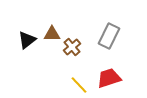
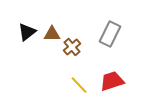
gray rectangle: moved 1 px right, 2 px up
black triangle: moved 8 px up
red trapezoid: moved 3 px right, 3 px down
